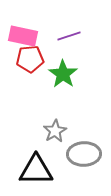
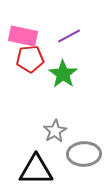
purple line: rotated 10 degrees counterclockwise
